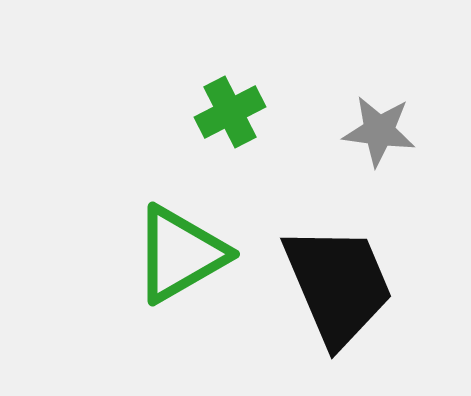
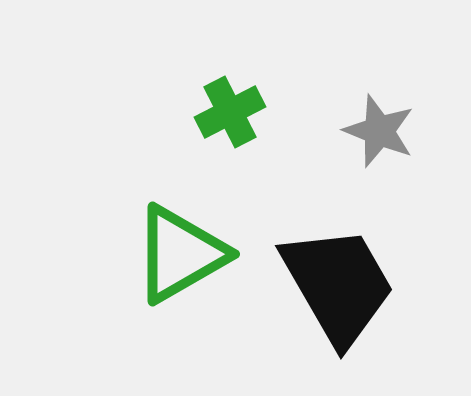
gray star: rotated 14 degrees clockwise
black trapezoid: rotated 7 degrees counterclockwise
